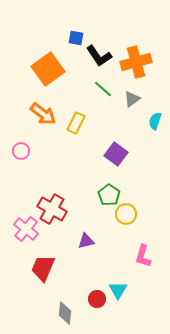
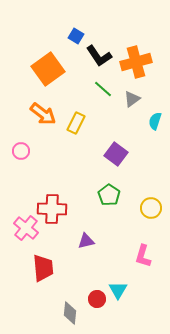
blue square: moved 2 px up; rotated 21 degrees clockwise
red cross: rotated 28 degrees counterclockwise
yellow circle: moved 25 px right, 6 px up
pink cross: moved 1 px up
red trapezoid: rotated 152 degrees clockwise
gray diamond: moved 5 px right
